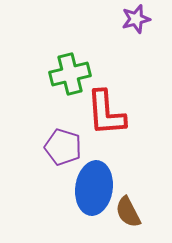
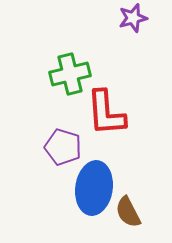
purple star: moved 3 px left, 1 px up
